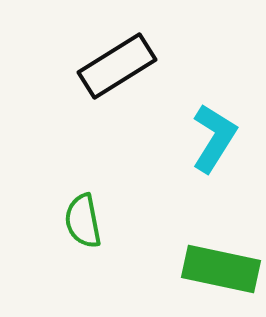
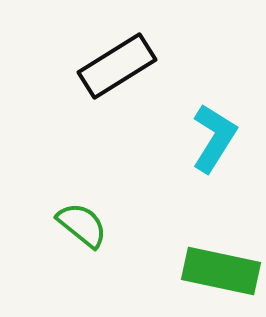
green semicircle: moved 1 px left, 4 px down; rotated 140 degrees clockwise
green rectangle: moved 2 px down
